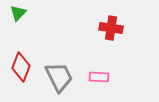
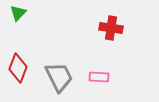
red diamond: moved 3 px left, 1 px down
